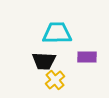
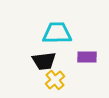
black trapezoid: rotated 10 degrees counterclockwise
